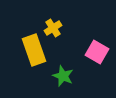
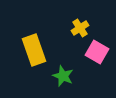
yellow cross: moved 27 px right
